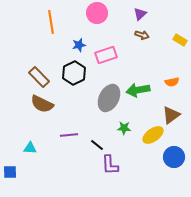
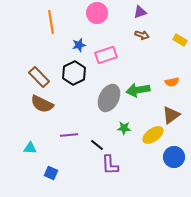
purple triangle: moved 2 px up; rotated 24 degrees clockwise
blue square: moved 41 px right, 1 px down; rotated 24 degrees clockwise
